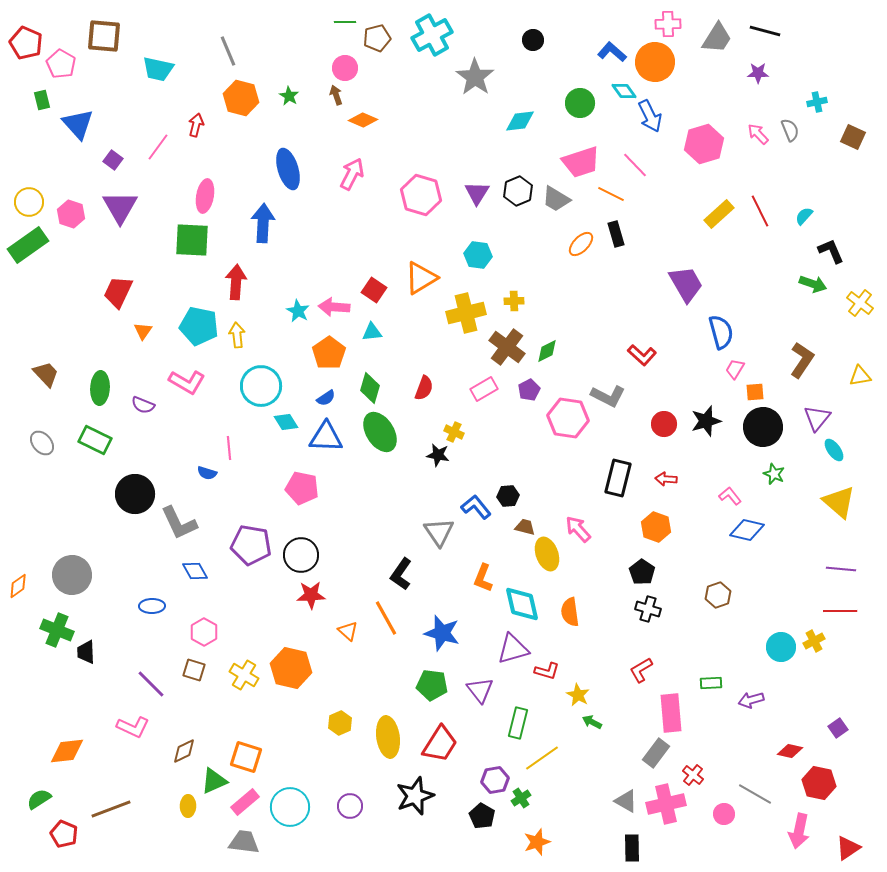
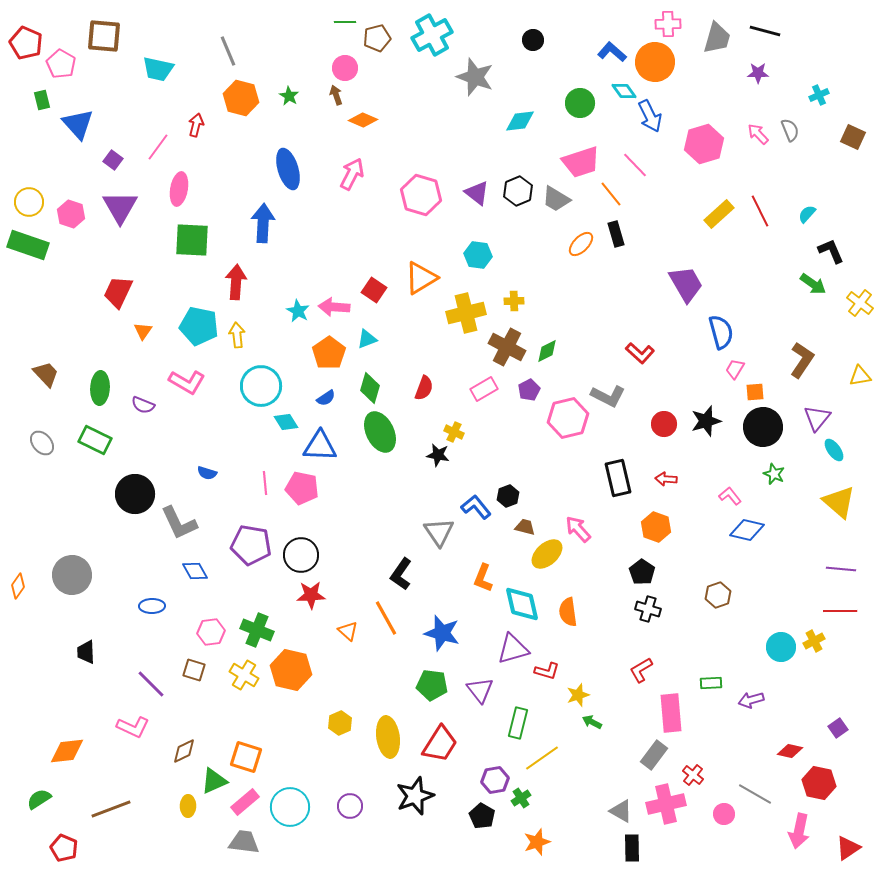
gray trapezoid at (717, 38): rotated 16 degrees counterclockwise
gray star at (475, 77): rotated 15 degrees counterclockwise
cyan cross at (817, 102): moved 2 px right, 7 px up; rotated 12 degrees counterclockwise
purple triangle at (477, 193): rotated 24 degrees counterclockwise
orange line at (611, 194): rotated 24 degrees clockwise
pink ellipse at (205, 196): moved 26 px left, 7 px up
cyan semicircle at (804, 216): moved 3 px right, 2 px up
green rectangle at (28, 245): rotated 54 degrees clockwise
green arrow at (813, 284): rotated 16 degrees clockwise
cyan triangle at (372, 332): moved 5 px left, 7 px down; rotated 15 degrees counterclockwise
brown cross at (507, 347): rotated 9 degrees counterclockwise
red L-shape at (642, 355): moved 2 px left, 2 px up
pink hexagon at (568, 418): rotated 21 degrees counterclockwise
green ellipse at (380, 432): rotated 6 degrees clockwise
blue triangle at (326, 437): moved 6 px left, 9 px down
pink line at (229, 448): moved 36 px right, 35 px down
black rectangle at (618, 478): rotated 27 degrees counterclockwise
black hexagon at (508, 496): rotated 15 degrees counterclockwise
yellow ellipse at (547, 554): rotated 68 degrees clockwise
orange diamond at (18, 586): rotated 20 degrees counterclockwise
orange semicircle at (570, 612): moved 2 px left
green cross at (57, 630): moved 200 px right
pink hexagon at (204, 632): moved 7 px right; rotated 24 degrees clockwise
orange hexagon at (291, 668): moved 2 px down
yellow star at (578, 695): rotated 25 degrees clockwise
gray rectangle at (656, 753): moved 2 px left, 2 px down
gray triangle at (626, 801): moved 5 px left, 10 px down
red pentagon at (64, 834): moved 14 px down
